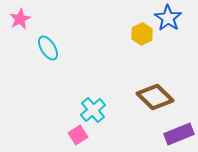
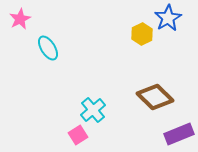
blue star: rotated 8 degrees clockwise
